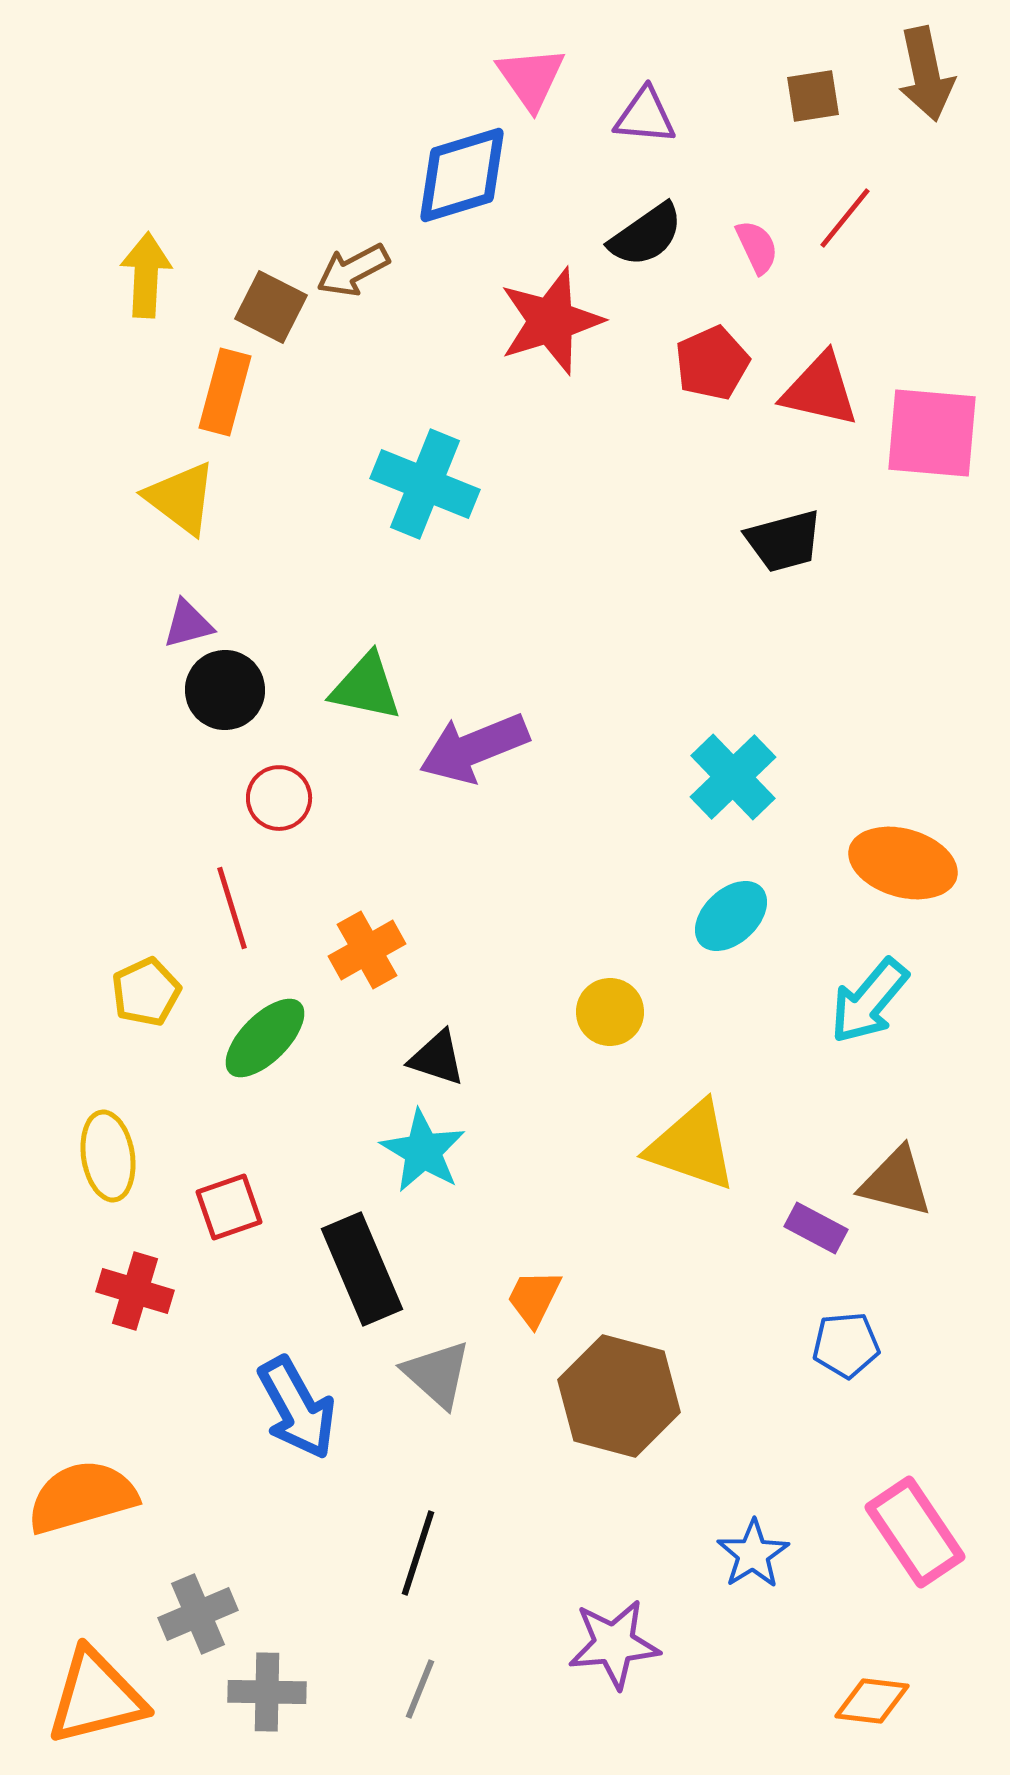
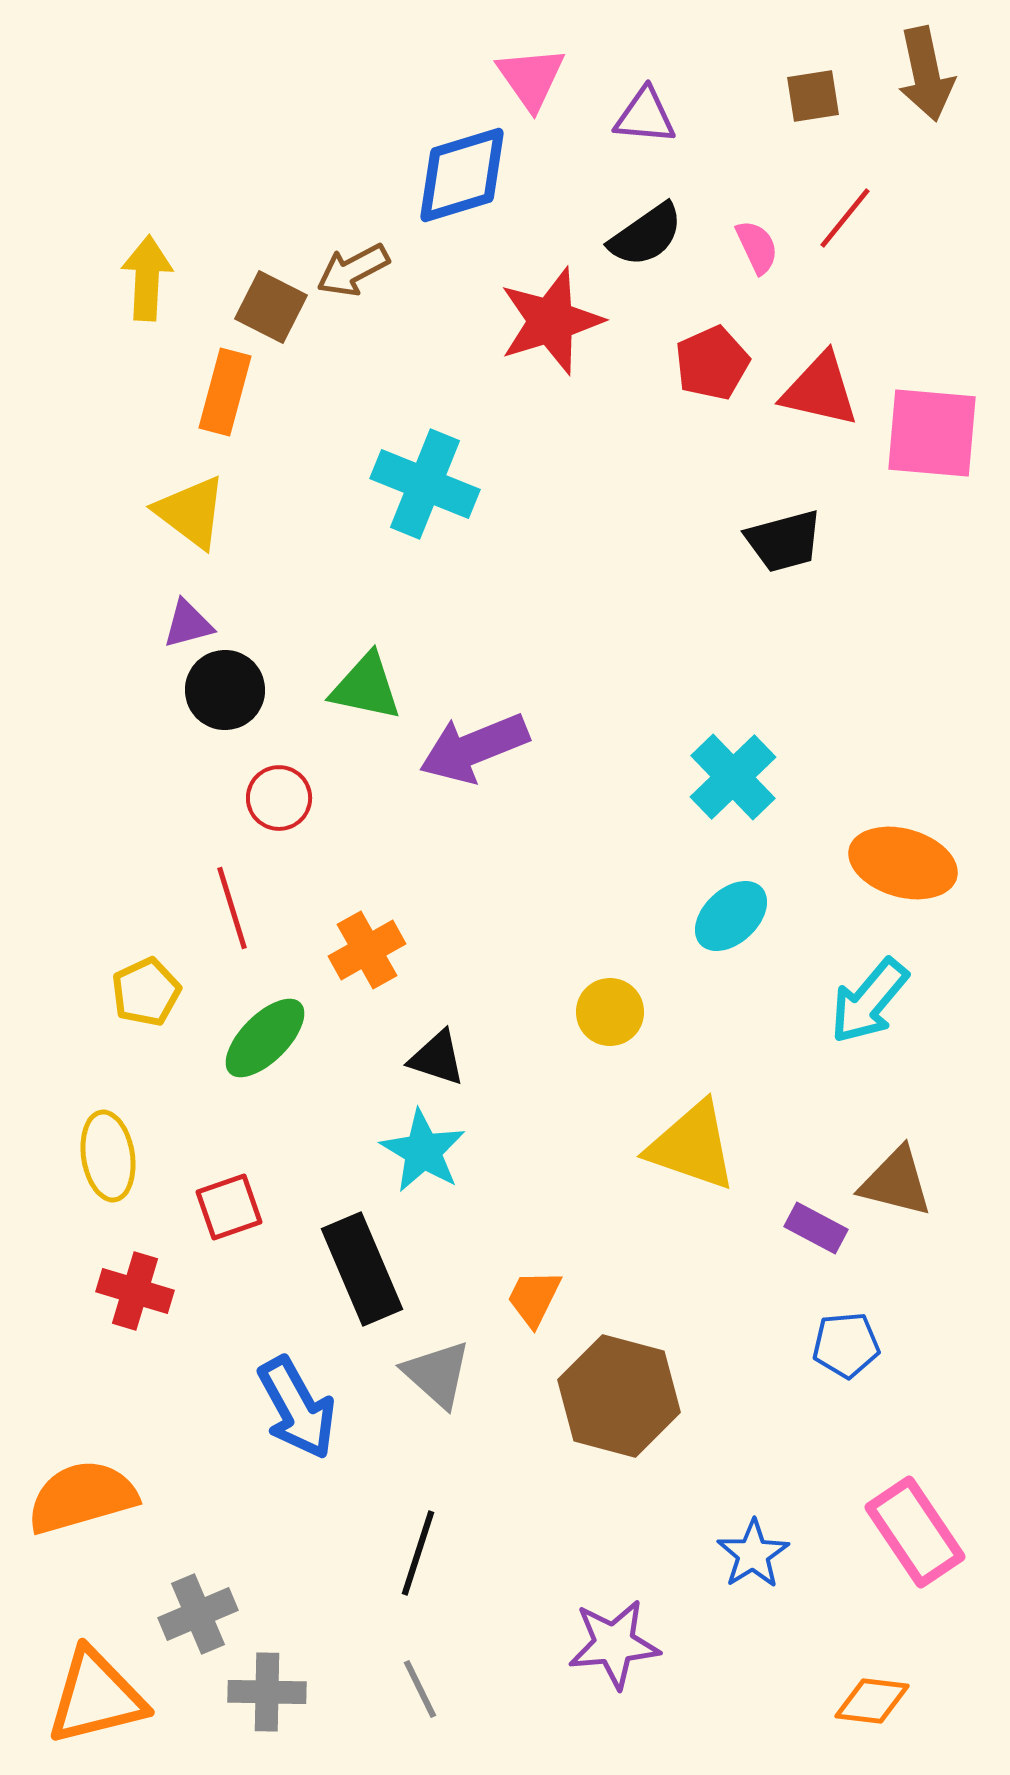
yellow arrow at (146, 275): moved 1 px right, 3 px down
yellow triangle at (181, 498): moved 10 px right, 14 px down
gray line at (420, 1689): rotated 48 degrees counterclockwise
